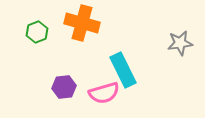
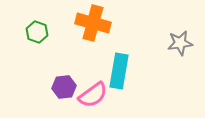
orange cross: moved 11 px right
green hexagon: rotated 20 degrees counterclockwise
cyan rectangle: moved 4 px left, 1 px down; rotated 36 degrees clockwise
pink semicircle: moved 11 px left, 2 px down; rotated 20 degrees counterclockwise
